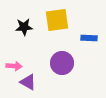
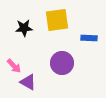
black star: moved 1 px down
pink arrow: rotated 42 degrees clockwise
